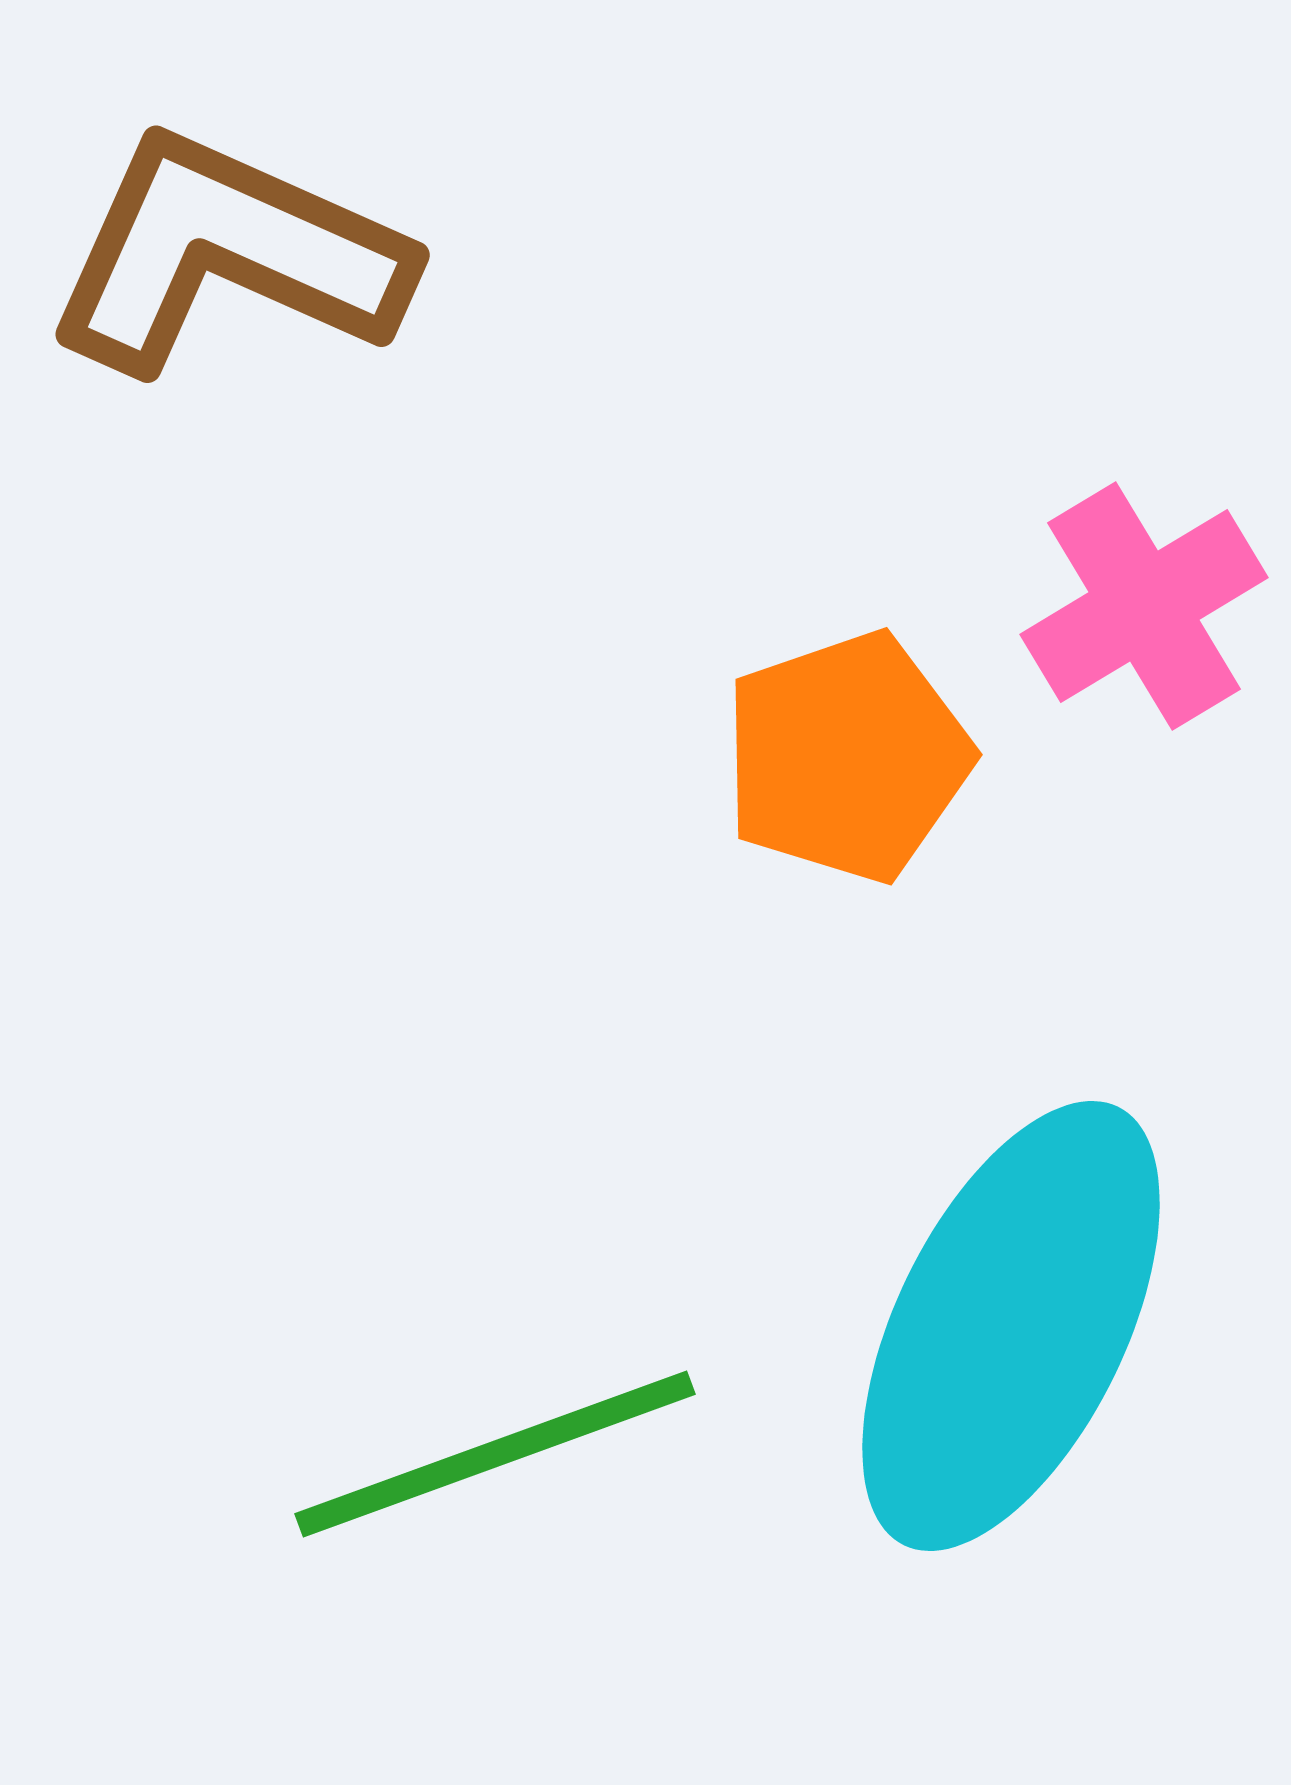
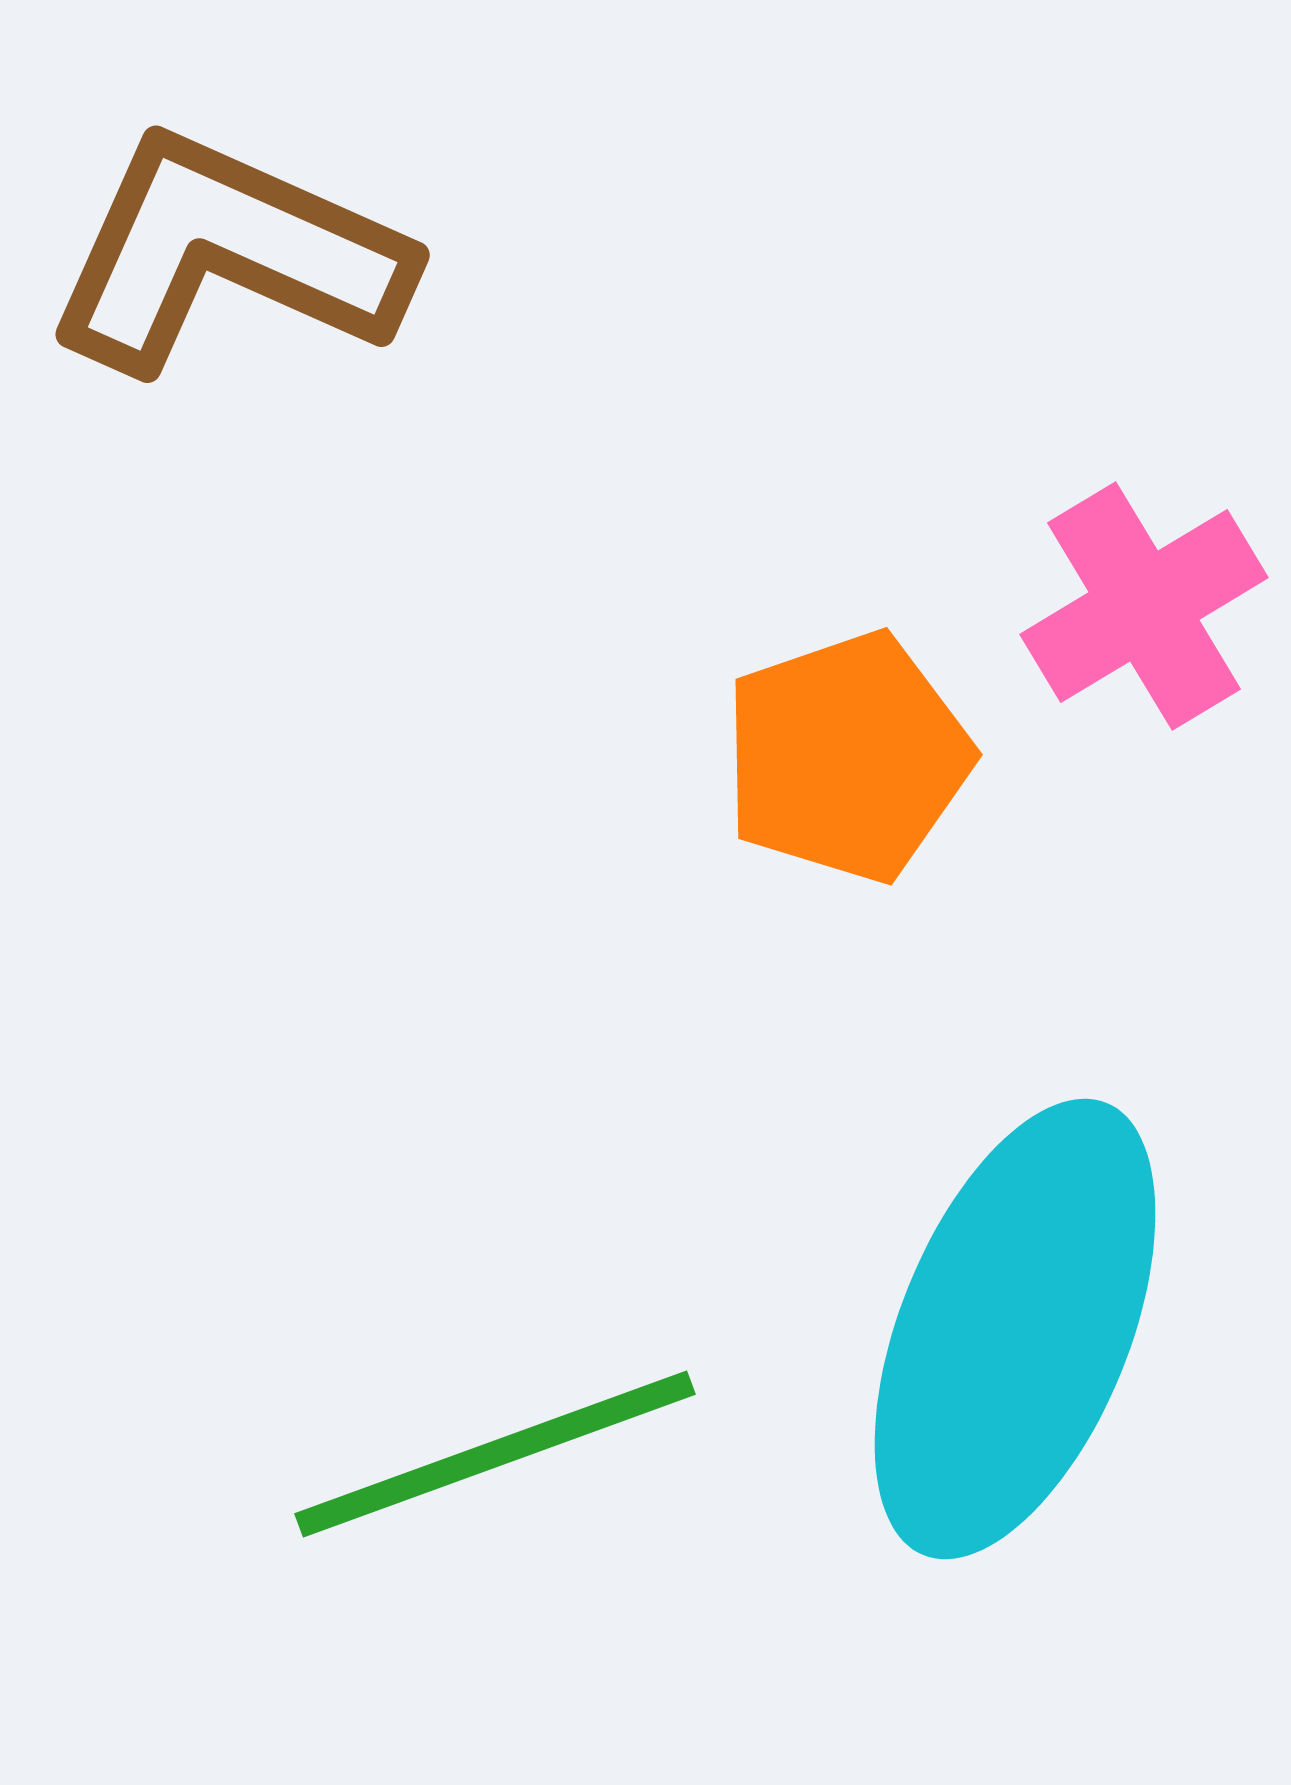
cyan ellipse: moved 4 px right, 3 px down; rotated 4 degrees counterclockwise
